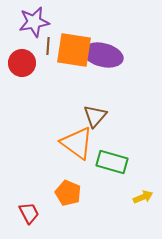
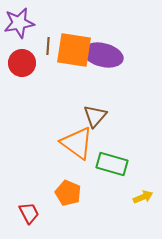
purple star: moved 15 px left, 1 px down
green rectangle: moved 2 px down
